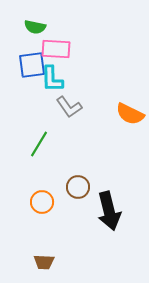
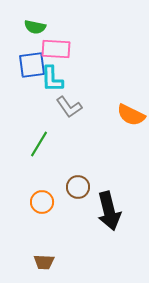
orange semicircle: moved 1 px right, 1 px down
